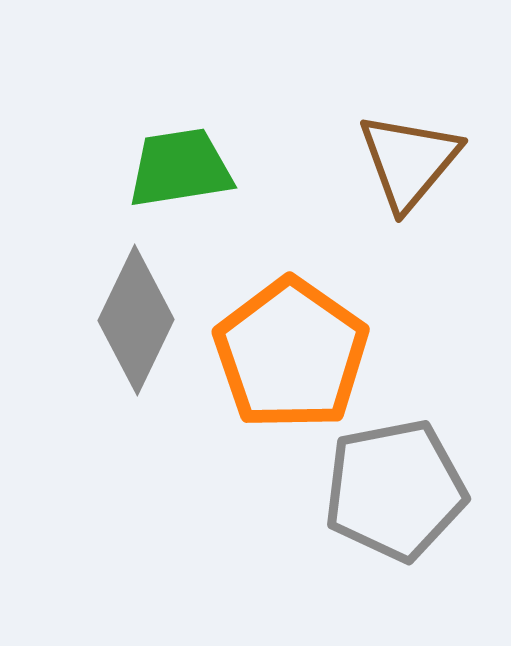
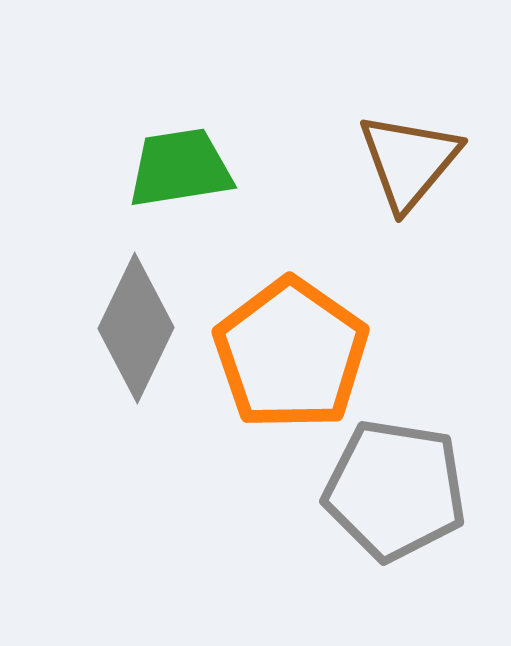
gray diamond: moved 8 px down
gray pentagon: rotated 20 degrees clockwise
